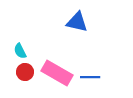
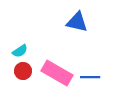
cyan semicircle: rotated 98 degrees counterclockwise
red circle: moved 2 px left, 1 px up
